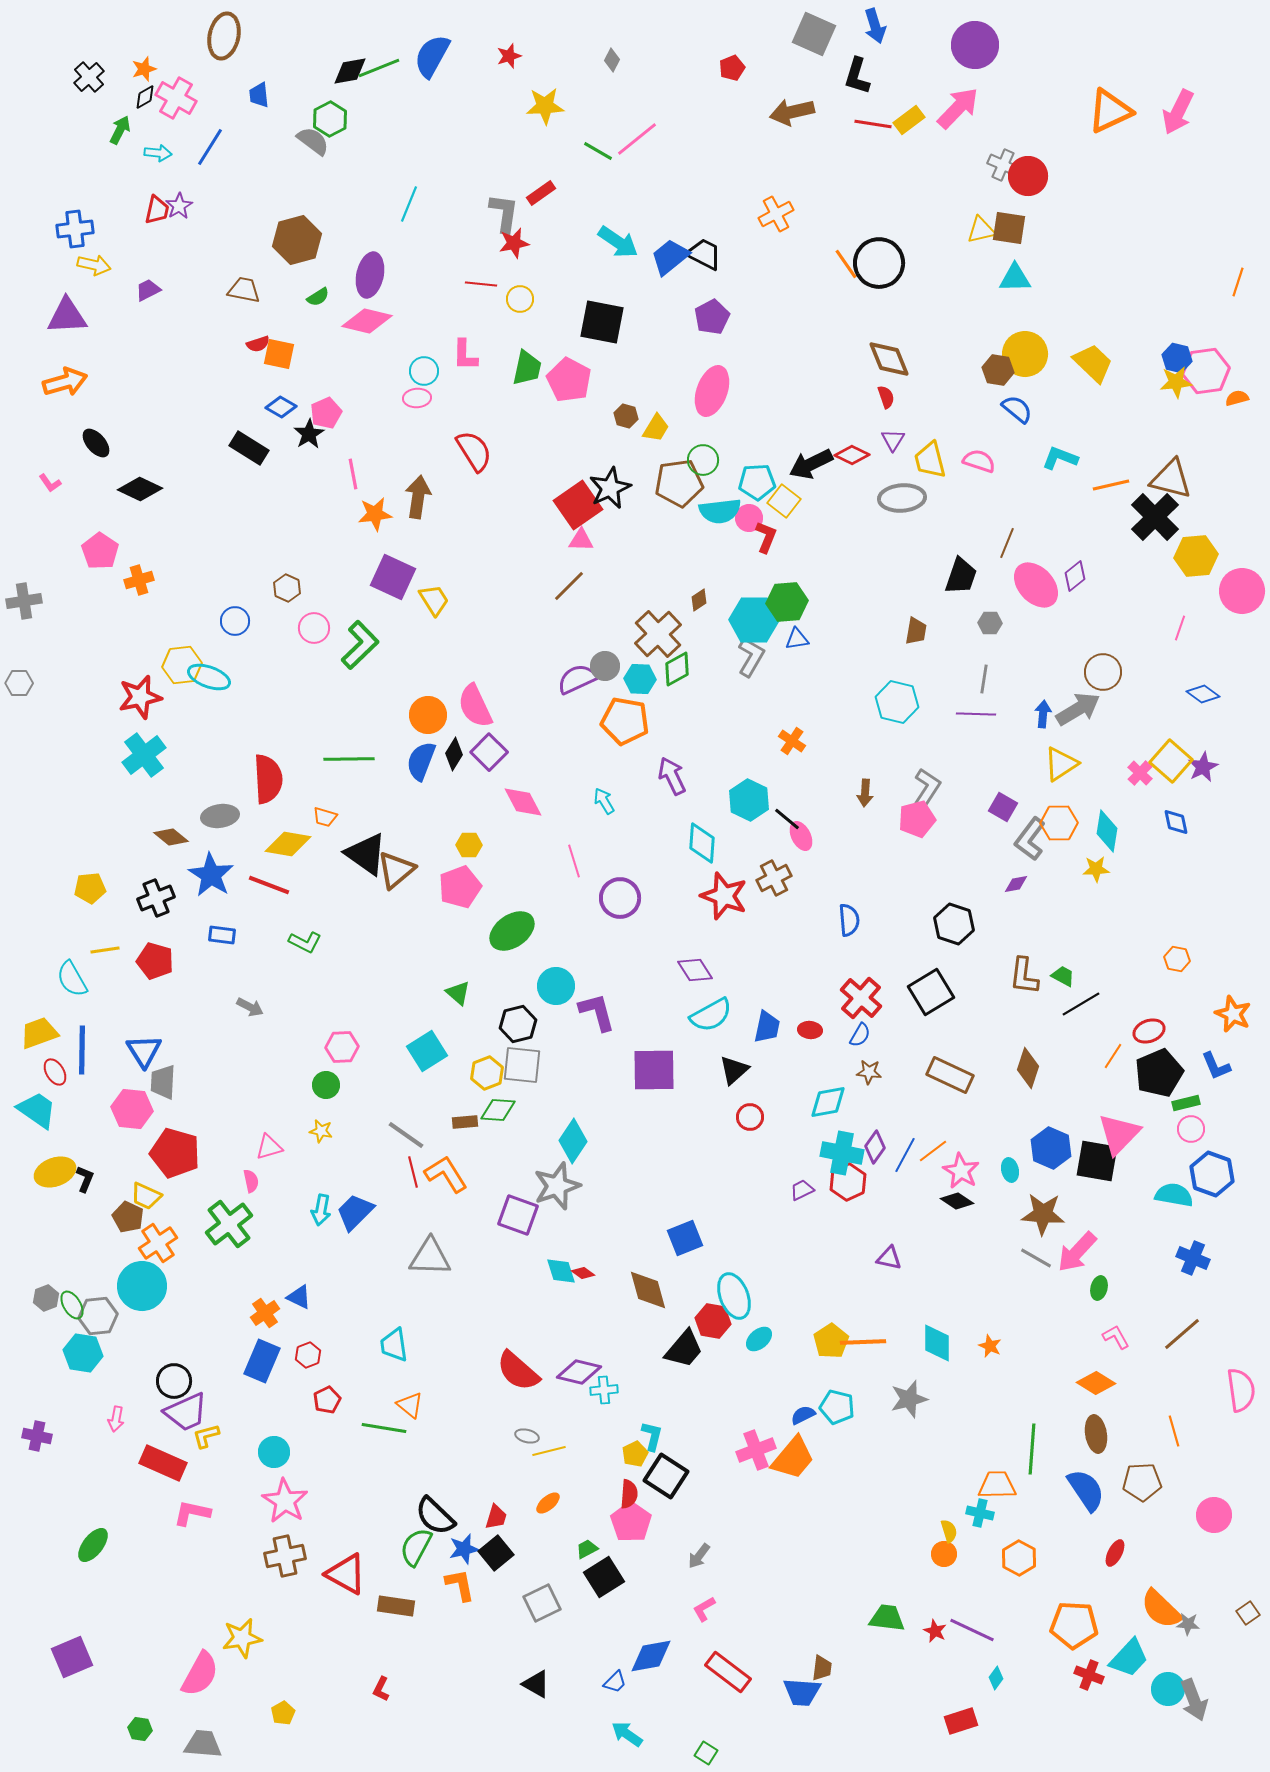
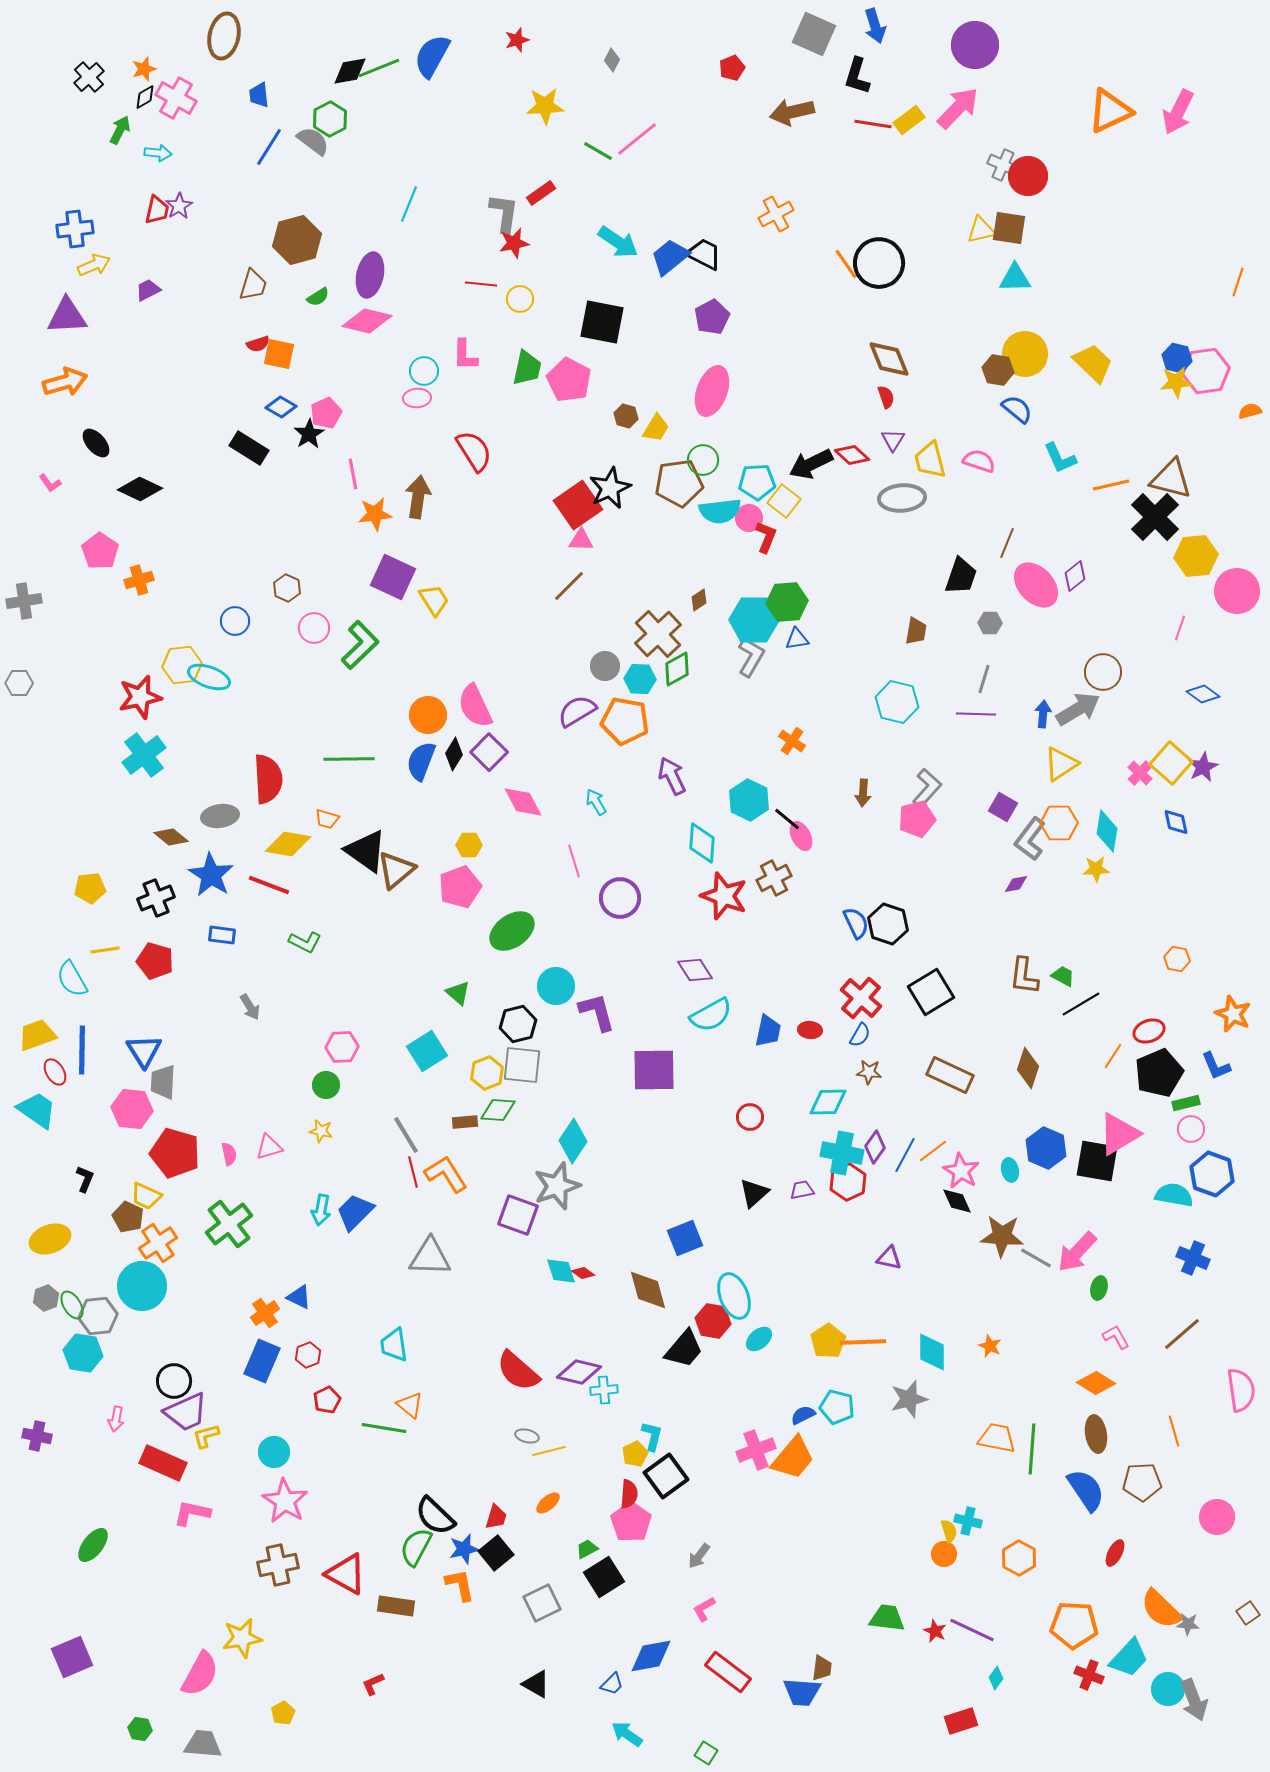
red star at (509, 56): moved 8 px right, 16 px up
blue line at (210, 147): moved 59 px right
yellow arrow at (94, 265): rotated 36 degrees counterclockwise
brown trapezoid at (244, 290): moved 9 px right, 5 px up; rotated 96 degrees clockwise
orange semicircle at (1237, 398): moved 13 px right, 13 px down
red diamond at (852, 455): rotated 16 degrees clockwise
cyan L-shape at (1060, 458): rotated 135 degrees counterclockwise
pink circle at (1242, 591): moved 5 px left
purple semicircle at (577, 679): moved 32 px down; rotated 6 degrees counterclockwise
gray line at (984, 679): rotated 8 degrees clockwise
yellow square at (1171, 761): moved 2 px down
gray L-shape at (927, 788): rotated 9 degrees clockwise
brown arrow at (865, 793): moved 2 px left
cyan arrow at (604, 801): moved 8 px left, 1 px down
orange trapezoid at (325, 817): moved 2 px right, 2 px down
black triangle at (366, 854): moved 3 px up
blue semicircle at (849, 920): moved 7 px right, 3 px down; rotated 20 degrees counterclockwise
black hexagon at (954, 924): moved 66 px left
gray arrow at (250, 1007): rotated 32 degrees clockwise
blue trapezoid at (767, 1027): moved 1 px right, 4 px down
yellow trapezoid at (39, 1033): moved 2 px left, 2 px down
black triangle at (734, 1070): moved 20 px right, 123 px down
cyan diamond at (828, 1102): rotated 9 degrees clockwise
pink triangle at (1119, 1134): rotated 15 degrees clockwise
gray line at (406, 1135): rotated 24 degrees clockwise
blue hexagon at (1051, 1148): moved 5 px left
yellow ellipse at (55, 1172): moved 5 px left, 67 px down
pink semicircle at (251, 1181): moved 22 px left, 27 px up
purple trapezoid at (802, 1190): rotated 15 degrees clockwise
black diamond at (957, 1201): rotated 32 degrees clockwise
brown star at (1043, 1214): moved 41 px left, 22 px down
yellow pentagon at (831, 1341): moved 3 px left
cyan diamond at (937, 1343): moved 5 px left, 9 px down
black square at (666, 1476): rotated 21 degrees clockwise
orange trapezoid at (997, 1485): moved 47 px up; rotated 12 degrees clockwise
cyan cross at (980, 1513): moved 12 px left, 8 px down
pink circle at (1214, 1515): moved 3 px right, 2 px down
brown cross at (285, 1556): moved 7 px left, 9 px down
blue trapezoid at (615, 1682): moved 3 px left, 2 px down
red L-shape at (381, 1689): moved 8 px left, 5 px up; rotated 40 degrees clockwise
